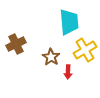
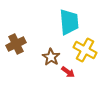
yellow cross: rotated 30 degrees counterclockwise
red arrow: rotated 56 degrees counterclockwise
